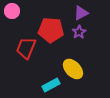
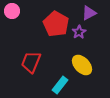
purple triangle: moved 8 px right
red pentagon: moved 5 px right, 6 px up; rotated 25 degrees clockwise
red trapezoid: moved 5 px right, 14 px down
yellow ellipse: moved 9 px right, 4 px up
cyan rectangle: moved 9 px right; rotated 24 degrees counterclockwise
